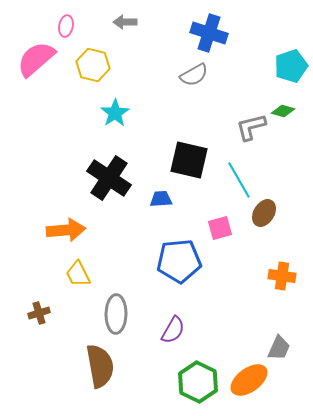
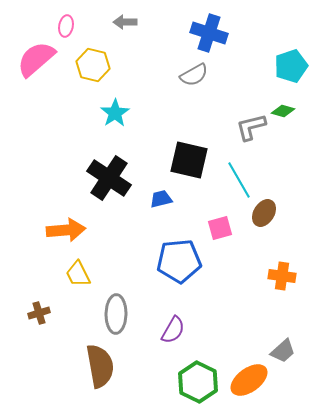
blue trapezoid: rotated 10 degrees counterclockwise
gray trapezoid: moved 4 px right, 3 px down; rotated 24 degrees clockwise
